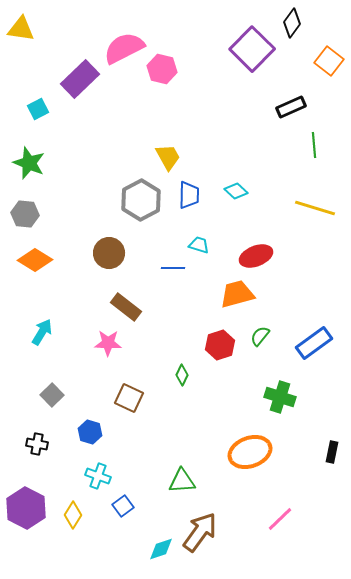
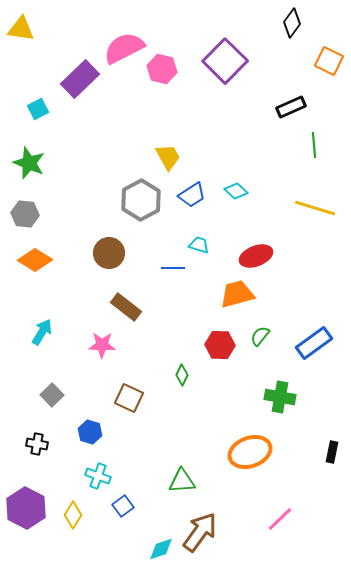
purple square at (252, 49): moved 27 px left, 12 px down
orange square at (329, 61): rotated 12 degrees counterclockwise
blue trapezoid at (189, 195): moved 3 px right; rotated 56 degrees clockwise
pink star at (108, 343): moved 6 px left, 2 px down
red hexagon at (220, 345): rotated 20 degrees clockwise
green cross at (280, 397): rotated 8 degrees counterclockwise
